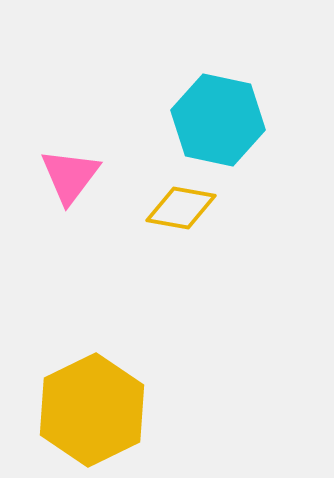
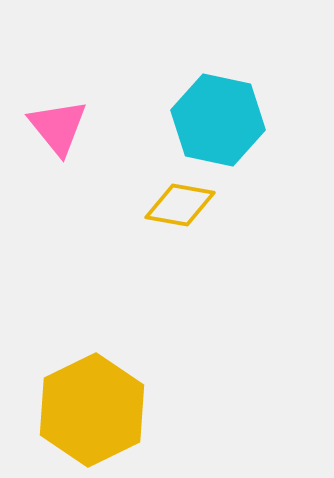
pink triangle: moved 12 px left, 49 px up; rotated 16 degrees counterclockwise
yellow diamond: moved 1 px left, 3 px up
